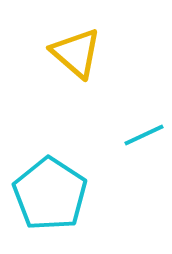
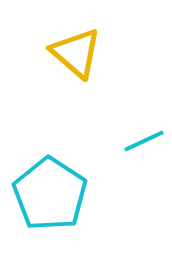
cyan line: moved 6 px down
